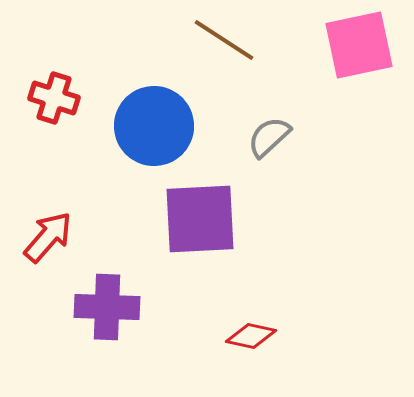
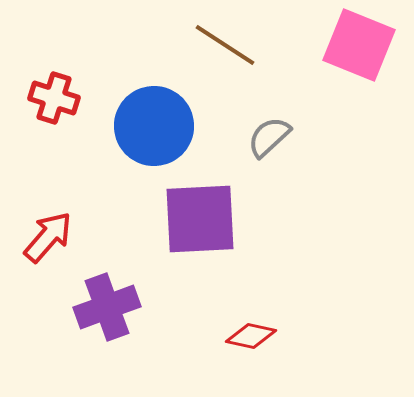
brown line: moved 1 px right, 5 px down
pink square: rotated 34 degrees clockwise
purple cross: rotated 22 degrees counterclockwise
